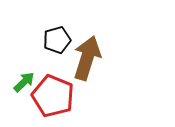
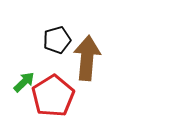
brown arrow: rotated 12 degrees counterclockwise
red pentagon: rotated 18 degrees clockwise
